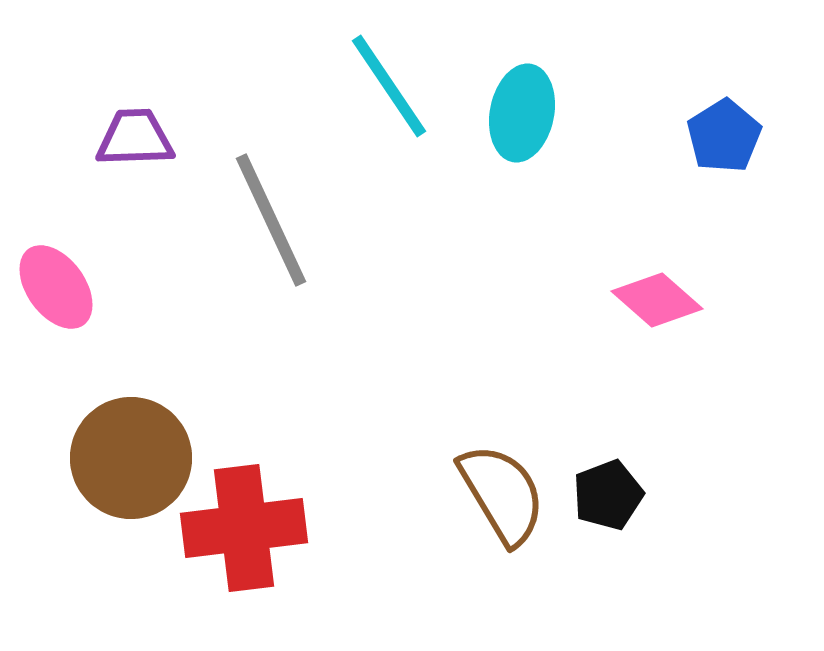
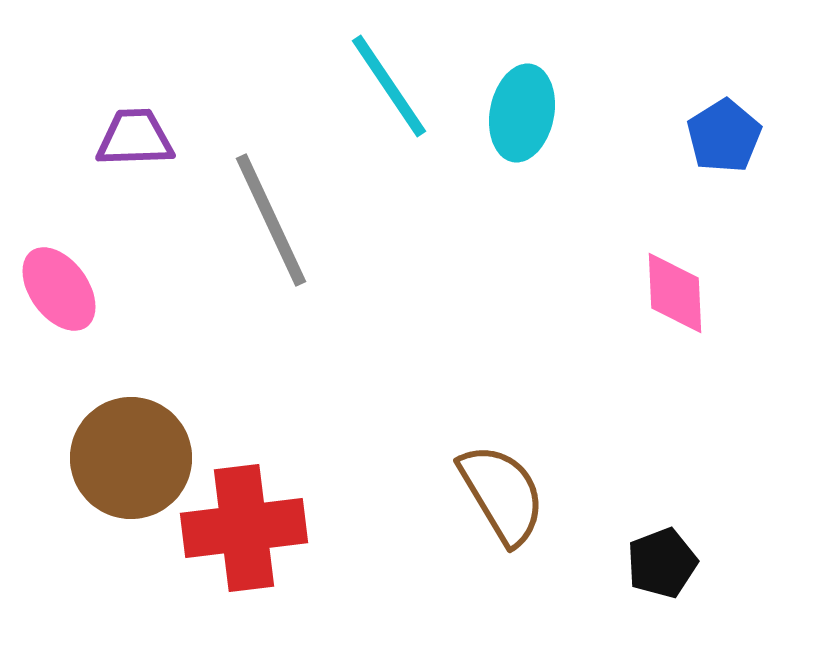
pink ellipse: moved 3 px right, 2 px down
pink diamond: moved 18 px right, 7 px up; rotated 46 degrees clockwise
black pentagon: moved 54 px right, 68 px down
